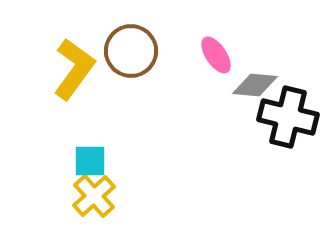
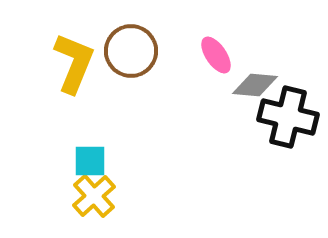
yellow L-shape: moved 6 px up; rotated 14 degrees counterclockwise
